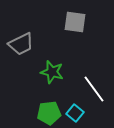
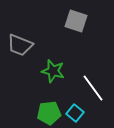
gray square: moved 1 px right, 1 px up; rotated 10 degrees clockwise
gray trapezoid: moved 1 px left, 1 px down; rotated 48 degrees clockwise
green star: moved 1 px right, 1 px up
white line: moved 1 px left, 1 px up
